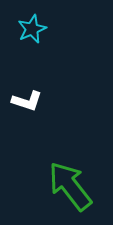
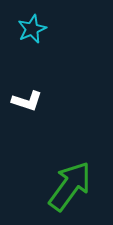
green arrow: rotated 74 degrees clockwise
